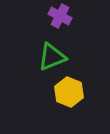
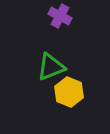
green triangle: moved 1 px left, 10 px down
